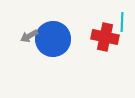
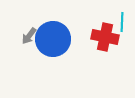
gray arrow: rotated 24 degrees counterclockwise
